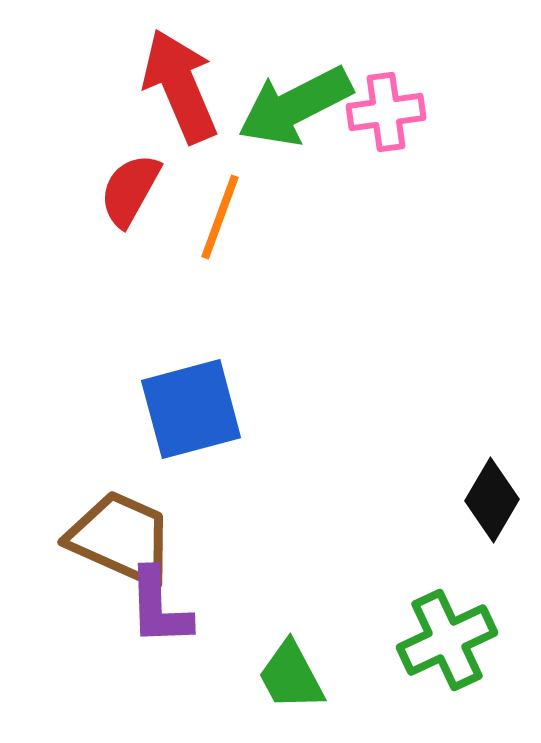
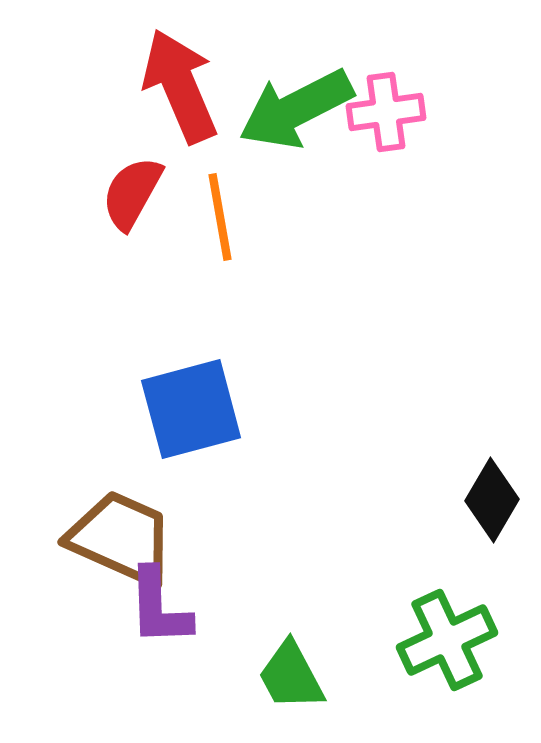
green arrow: moved 1 px right, 3 px down
red semicircle: moved 2 px right, 3 px down
orange line: rotated 30 degrees counterclockwise
